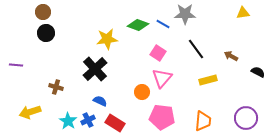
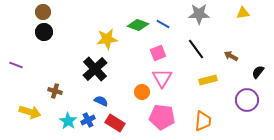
gray star: moved 14 px right
black circle: moved 2 px left, 1 px up
pink square: rotated 35 degrees clockwise
purple line: rotated 16 degrees clockwise
black semicircle: rotated 80 degrees counterclockwise
pink triangle: rotated 10 degrees counterclockwise
brown cross: moved 1 px left, 4 px down
blue semicircle: moved 1 px right
yellow arrow: rotated 145 degrees counterclockwise
purple circle: moved 1 px right, 18 px up
